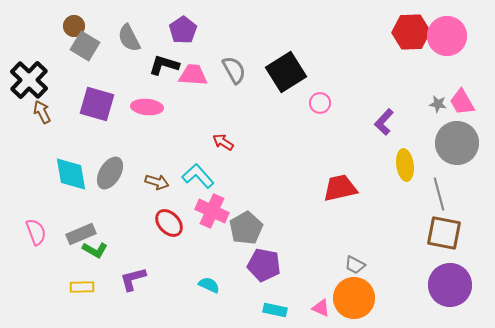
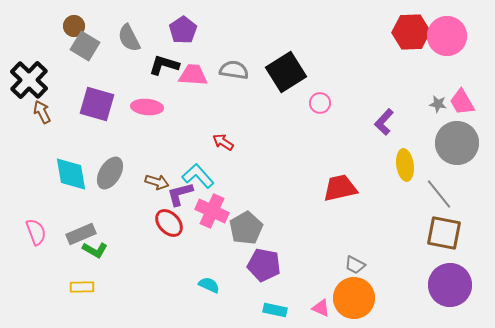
gray semicircle at (234, 70): rotated 52 degrees counterclockwise
gray line at (439, 194): rotated 24 degrees counterclockwise
purple L-shape at (133, 279): moved 47 px right, 85 px up
